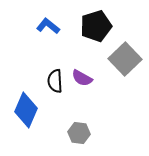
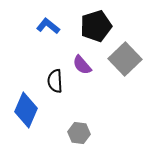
purple semicircle: moved 13 px up; rotated 20 degrees clockwise
